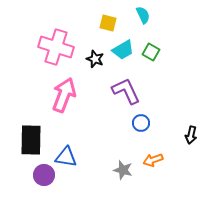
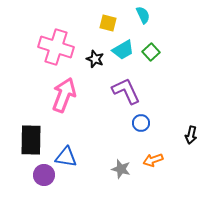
green square: rotated 18 degrees clockwise
gray star: moved 2 px left, 1 px up
